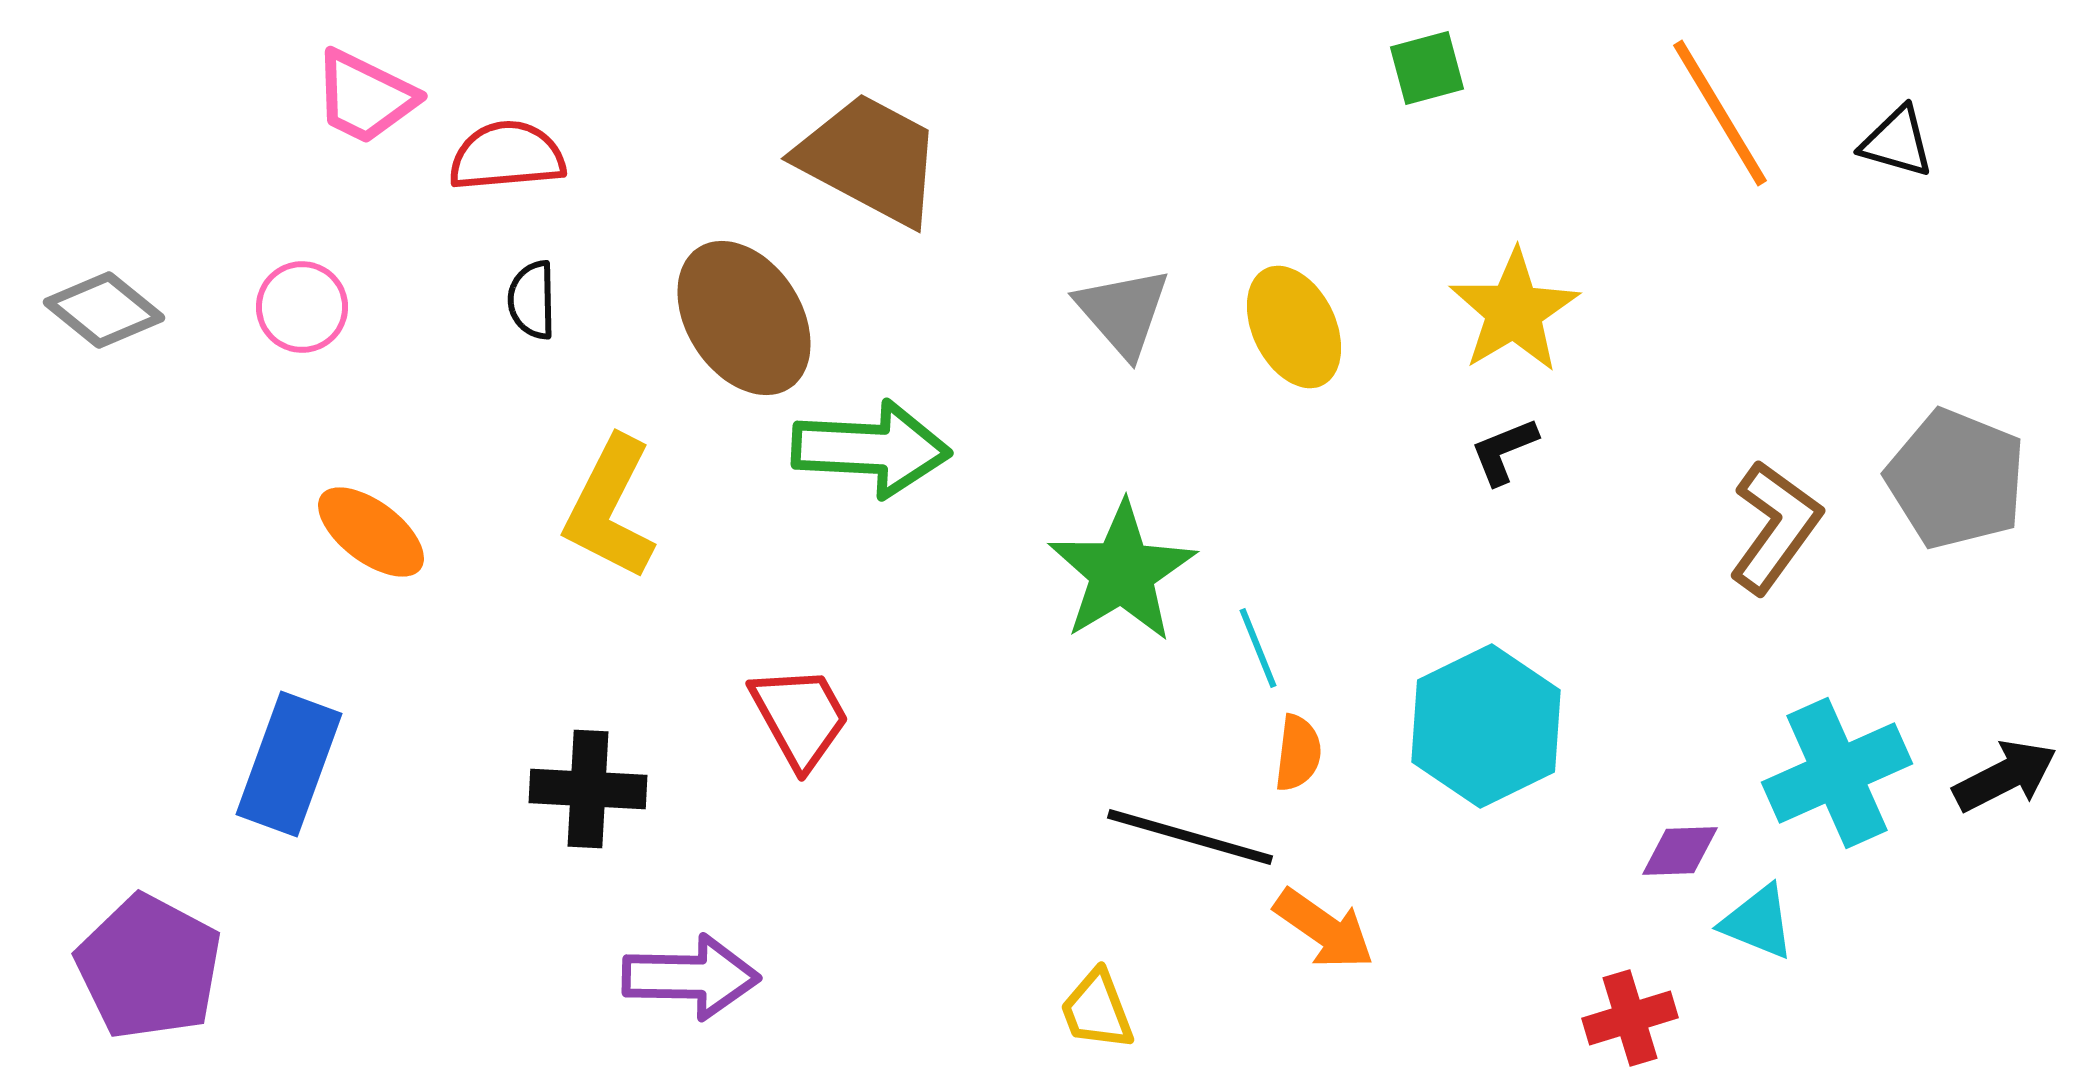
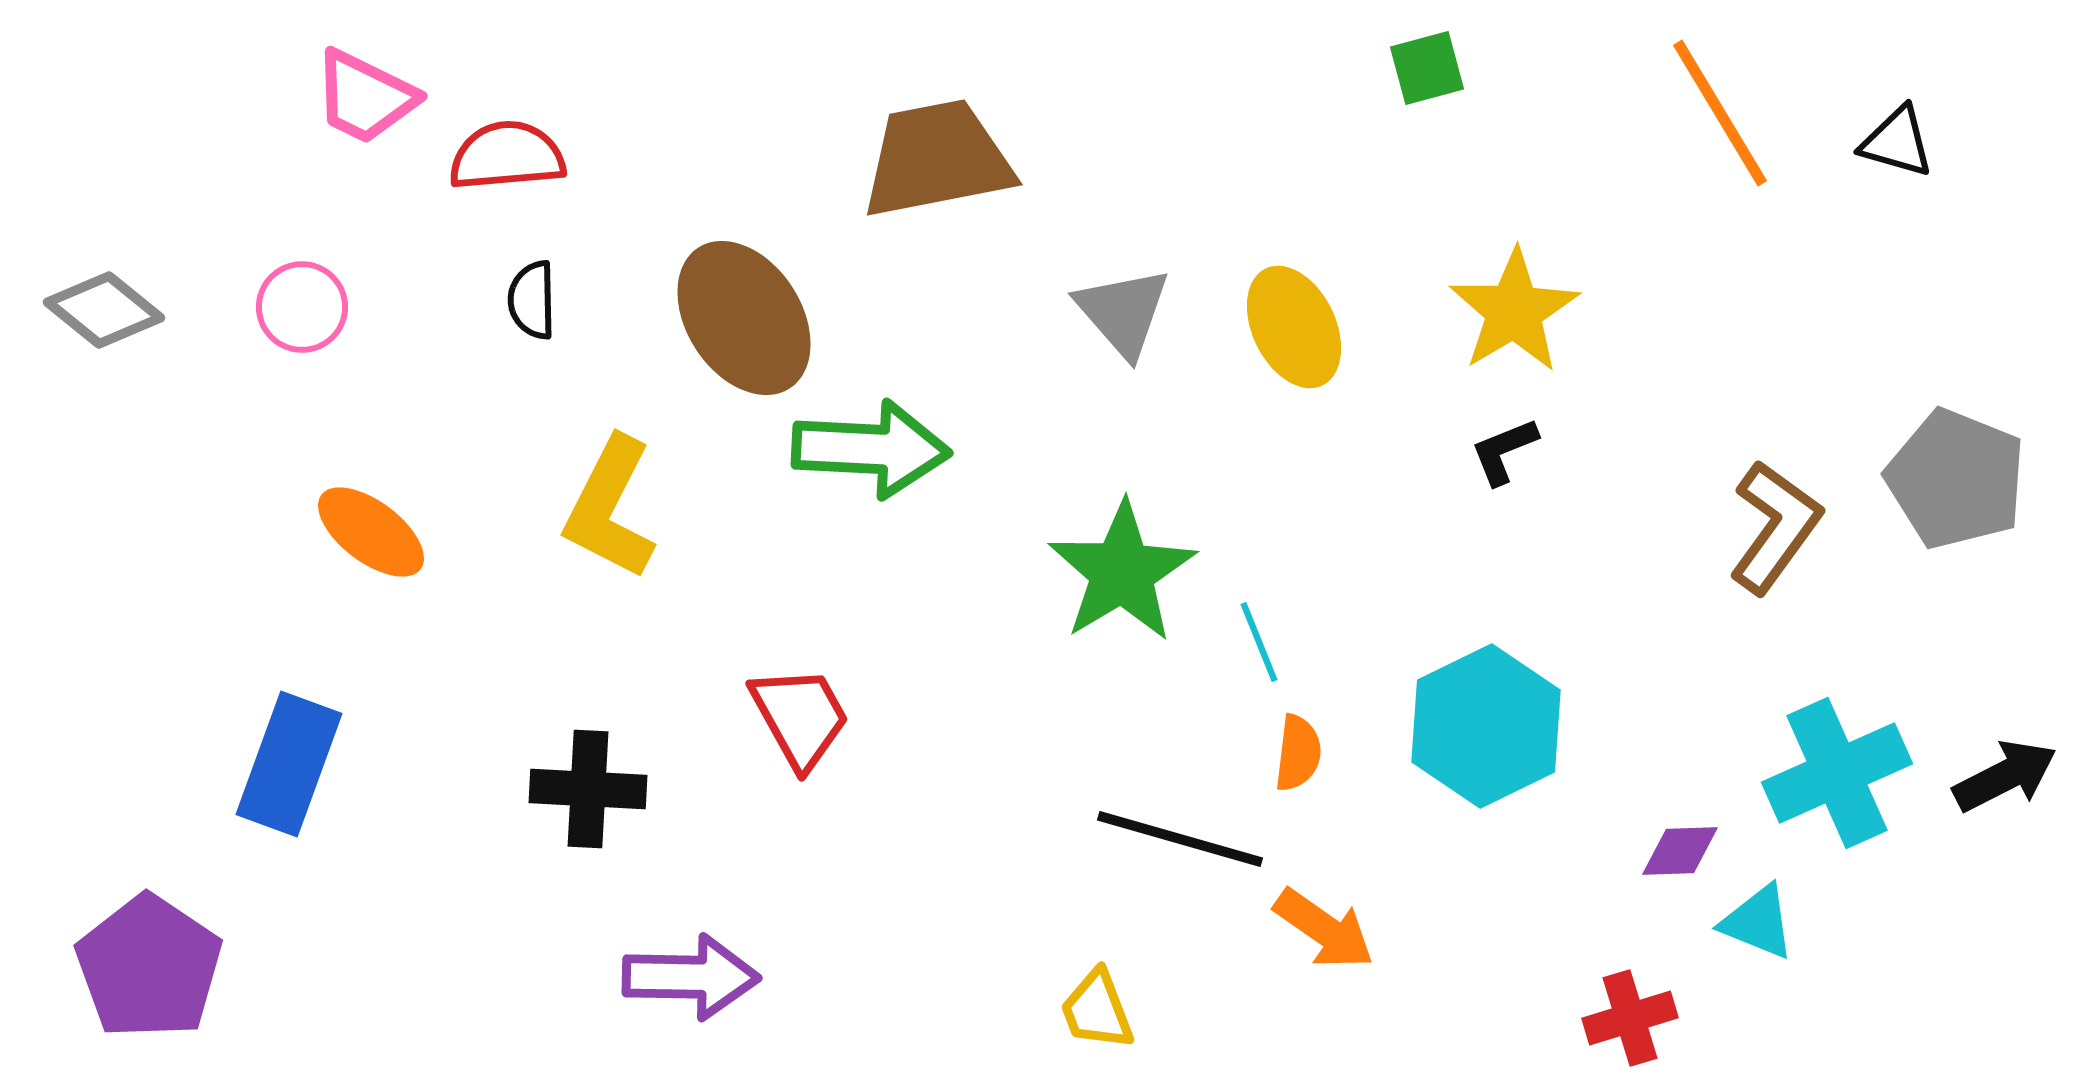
brown trapezoid: moved 67 px right; rotated 39 degrees counterclockwise
cyan line: moved 1 px right, 6 px up
black line: moved 10 px left, 2 px down
purple pentagon: rotated 6 degrees clockwise
